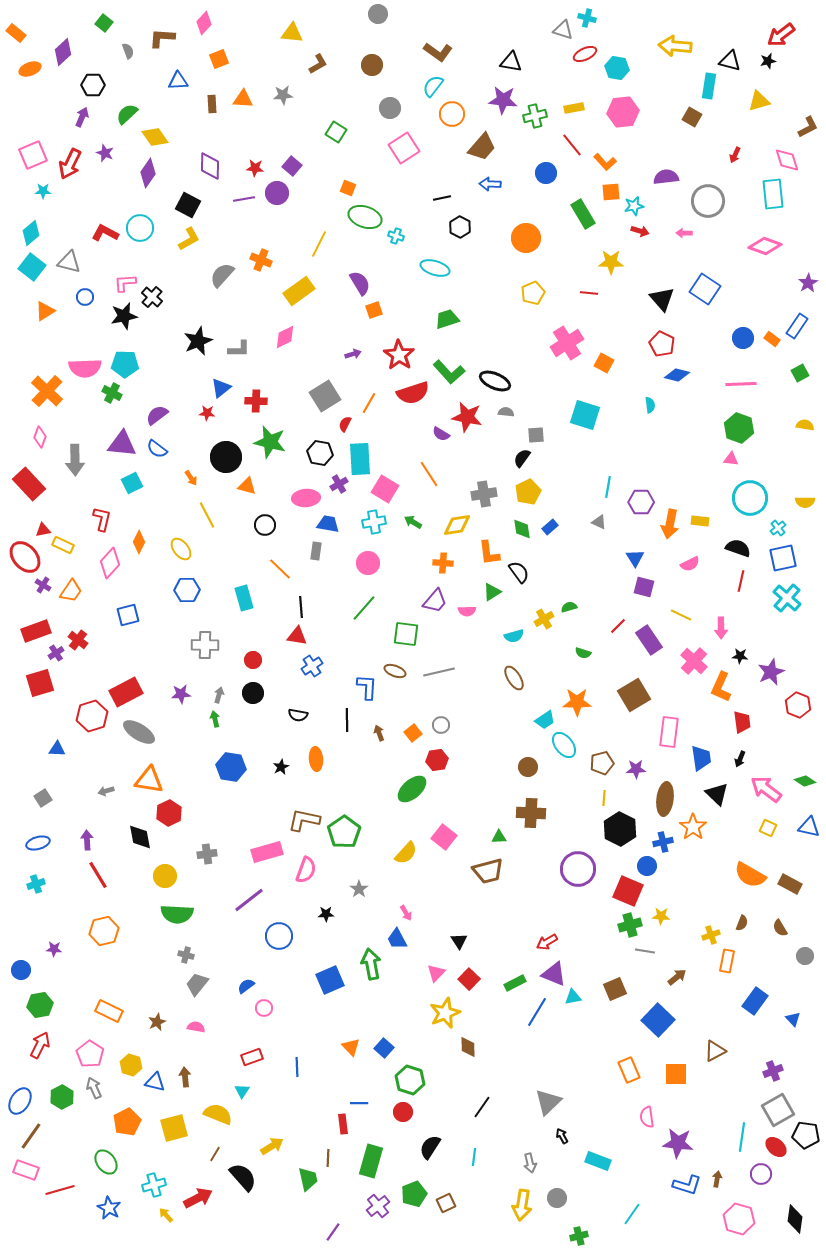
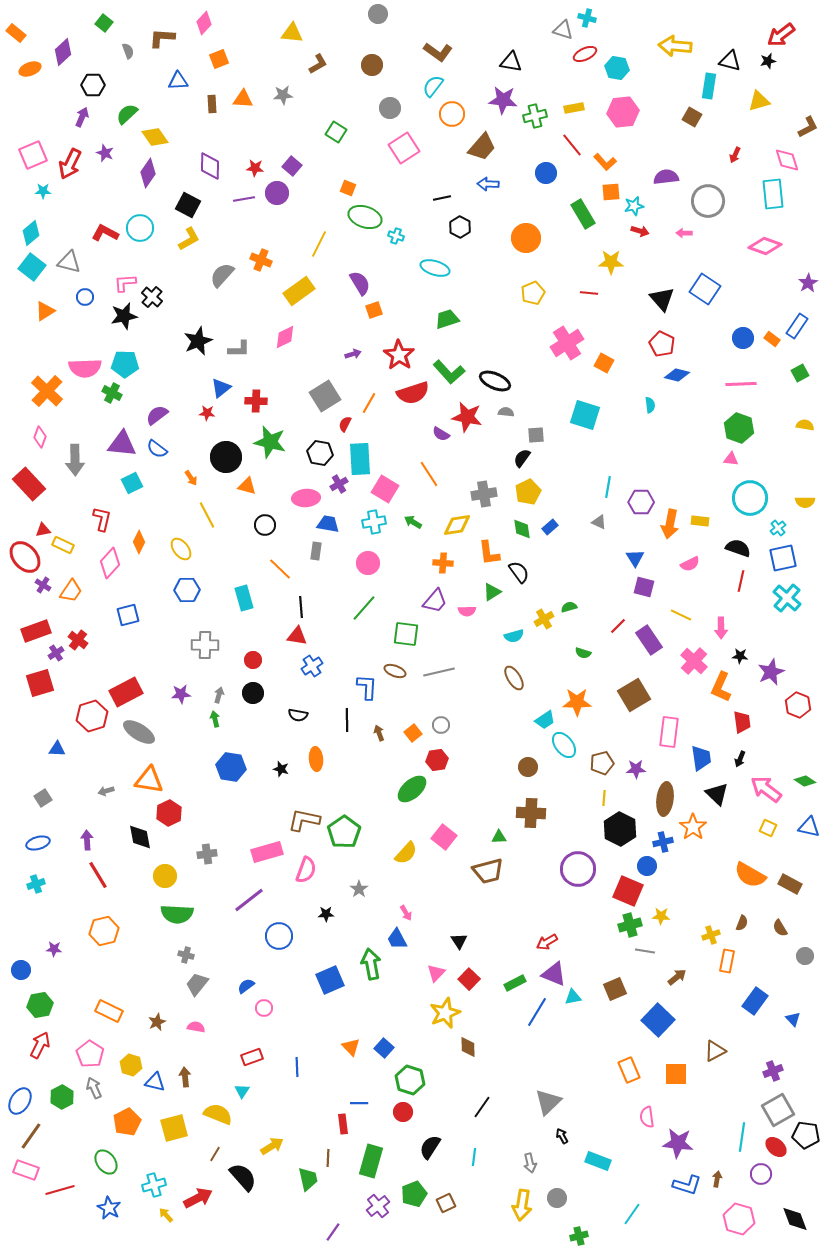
blue arrow at (490, 184): moved 2 px left
black star at (281, 767): moved 2 px down; rotated 28 degrees counterclockwise
black diamond at (795, 1219): rotated 28 degrees counterclockwise
